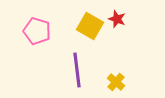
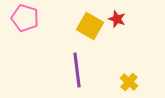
pink pentagon: moved 12 px left, 13 px up
yellow cross: moved 13 px right
